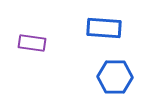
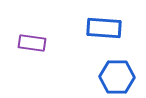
blue hexagon: moved 2 px right
